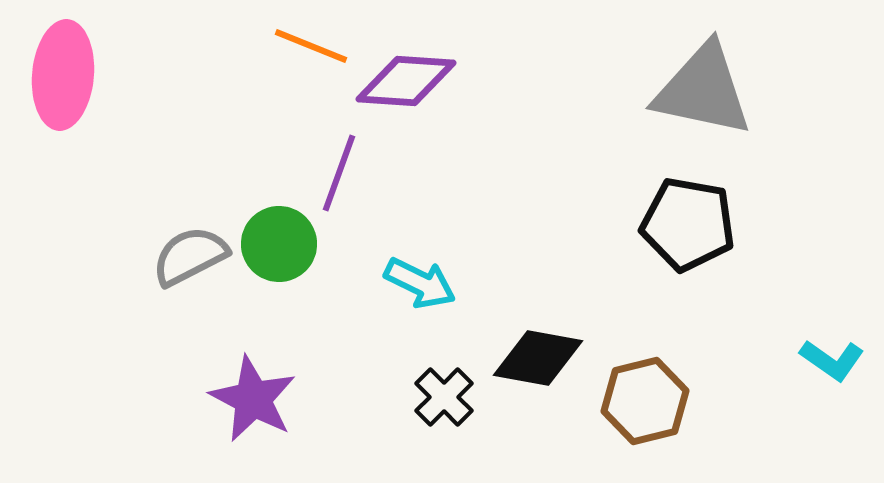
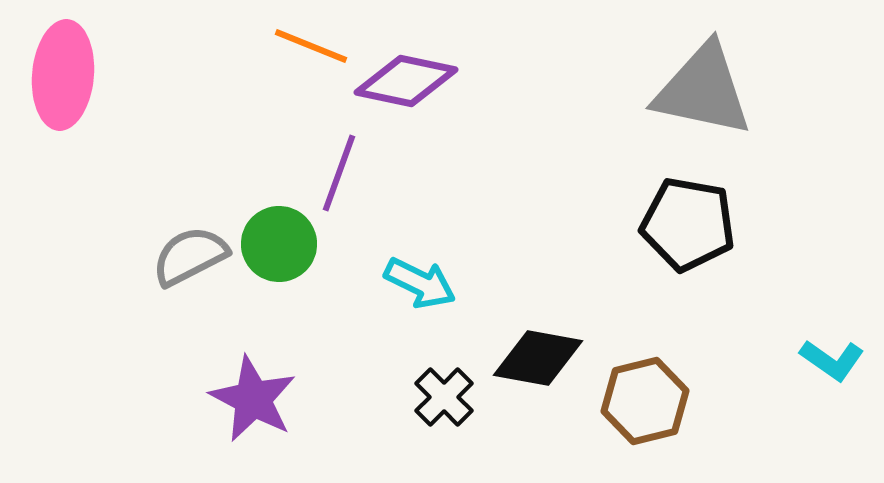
purple diamond: rotated 8 degrees clockwise
